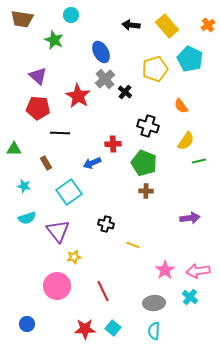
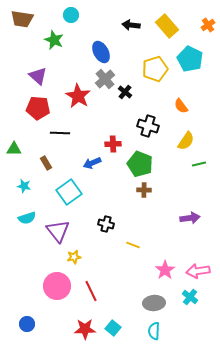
green line at (199, 161): moved 3 px down
green pentagon at (144, 163): moved 4 px left, 1 px down
brown cross at (146, 191): moved 2 px left, 1 px up
red line at (103, 291): moved 12 px left
